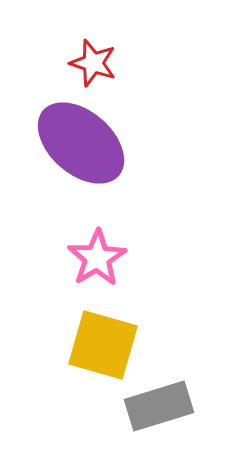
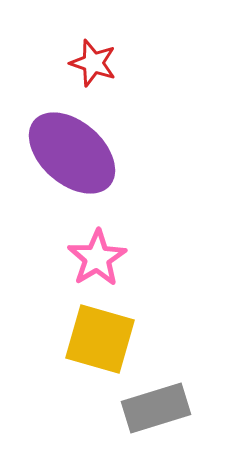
purple ellipse: moved 9 px left, 10 px down
yellow square: moved 3 px left, 6 px up
gray rectangle: moved 3 px left, 2 px down
